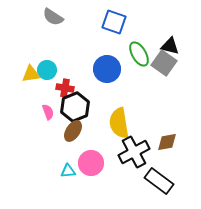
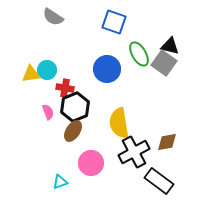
cyan triangle: moved 8 px left, 11 px down; rotated 14 degrees counterclockwise
